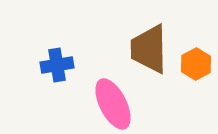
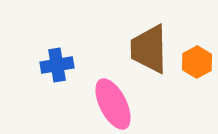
orange hexagon: moved 1 px right, 2 px up
